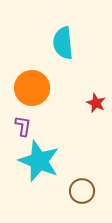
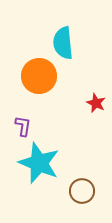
orange circle: moved 7 px right, 12 px up
cyan star: moved 2 px down
